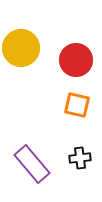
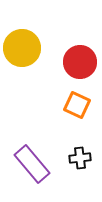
yellow circle: moved 1 px right
red circle: moved 4 px right, 2 px down
orange square: rotated 12 degrees clockwise
